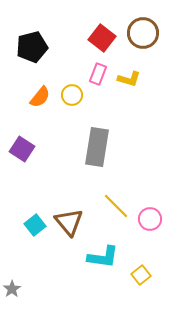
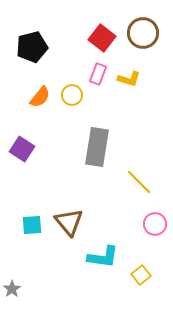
yellow line: moved 23 px right, 24 px up
pink circle: moved 5 px right, 5 px down
cyan square: moved 3 px left; rotated 35 degrees clockwise
